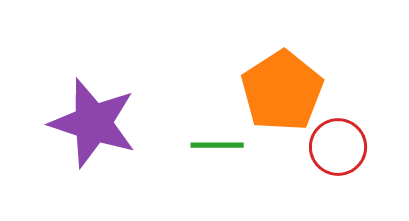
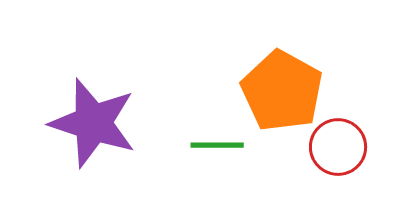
orange pentagon: rotated 10 degrees counterclockwise
